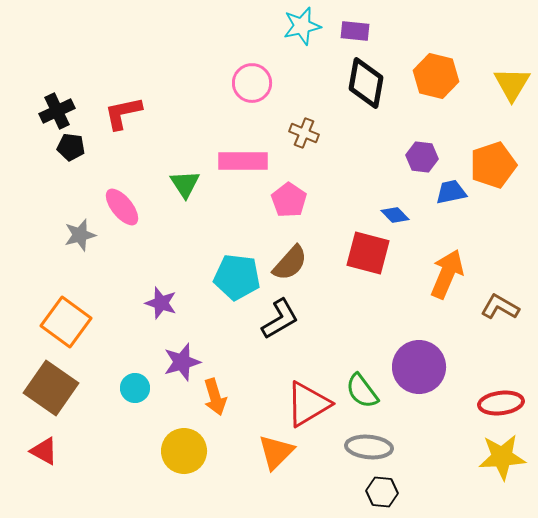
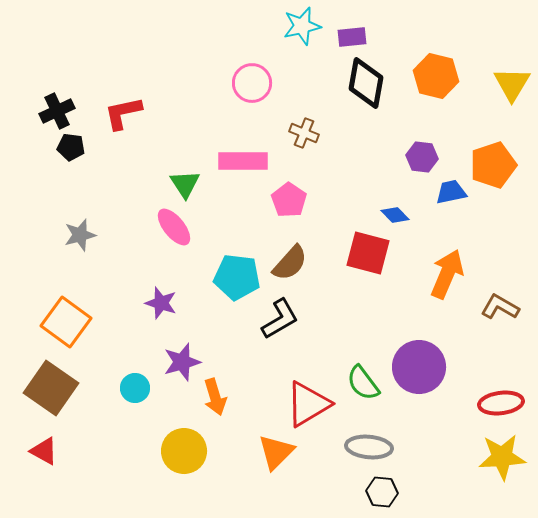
purple rectangle at (355, 31): moved 3 px left, 6 px down; rotated 12 degrees counterclockwise
pink ellipse at (122, 207): moved 52 px right, 20 px down
green semicircle at (362, 391): moved 1 px right, 8 px up
